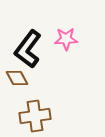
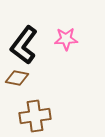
black L-shape: moved 4 px left, 4 px up
brown diamond: rotated 50 degrees counterclockwise
